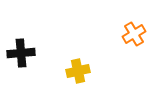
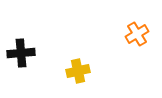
orange cross: moved 3 px right
